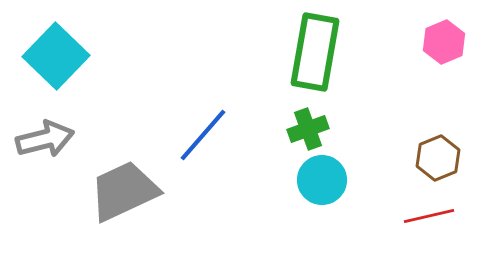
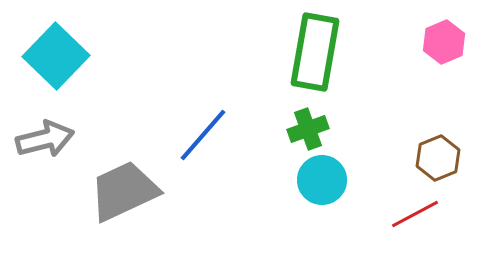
red line: moved 14 px left, 2 px up; rotated 15 degrees counterclockwise
